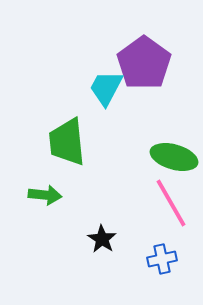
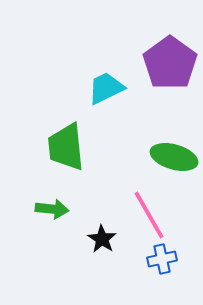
purple pentagon: moved 26 px right
cyan trapezoid: rotated 36 degrees clockwise
green trapezoid: moved 1 px left, 5 px down
green arrow: moved 7 px right, 14 px down
pink line: moved 22 px left, 12 px down
